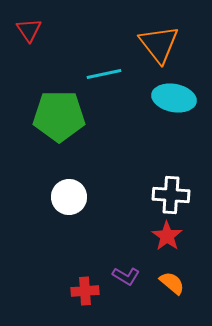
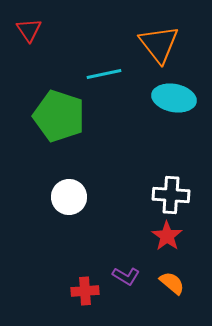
green pentagon: rotated 18 degrees clockwise
